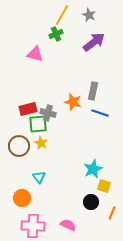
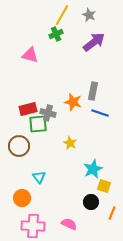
pink triangle: moved 5 px left, 1 px down
yellow star: moved 29 px right
pink semicircle: moved 1 px right, 1 px up
